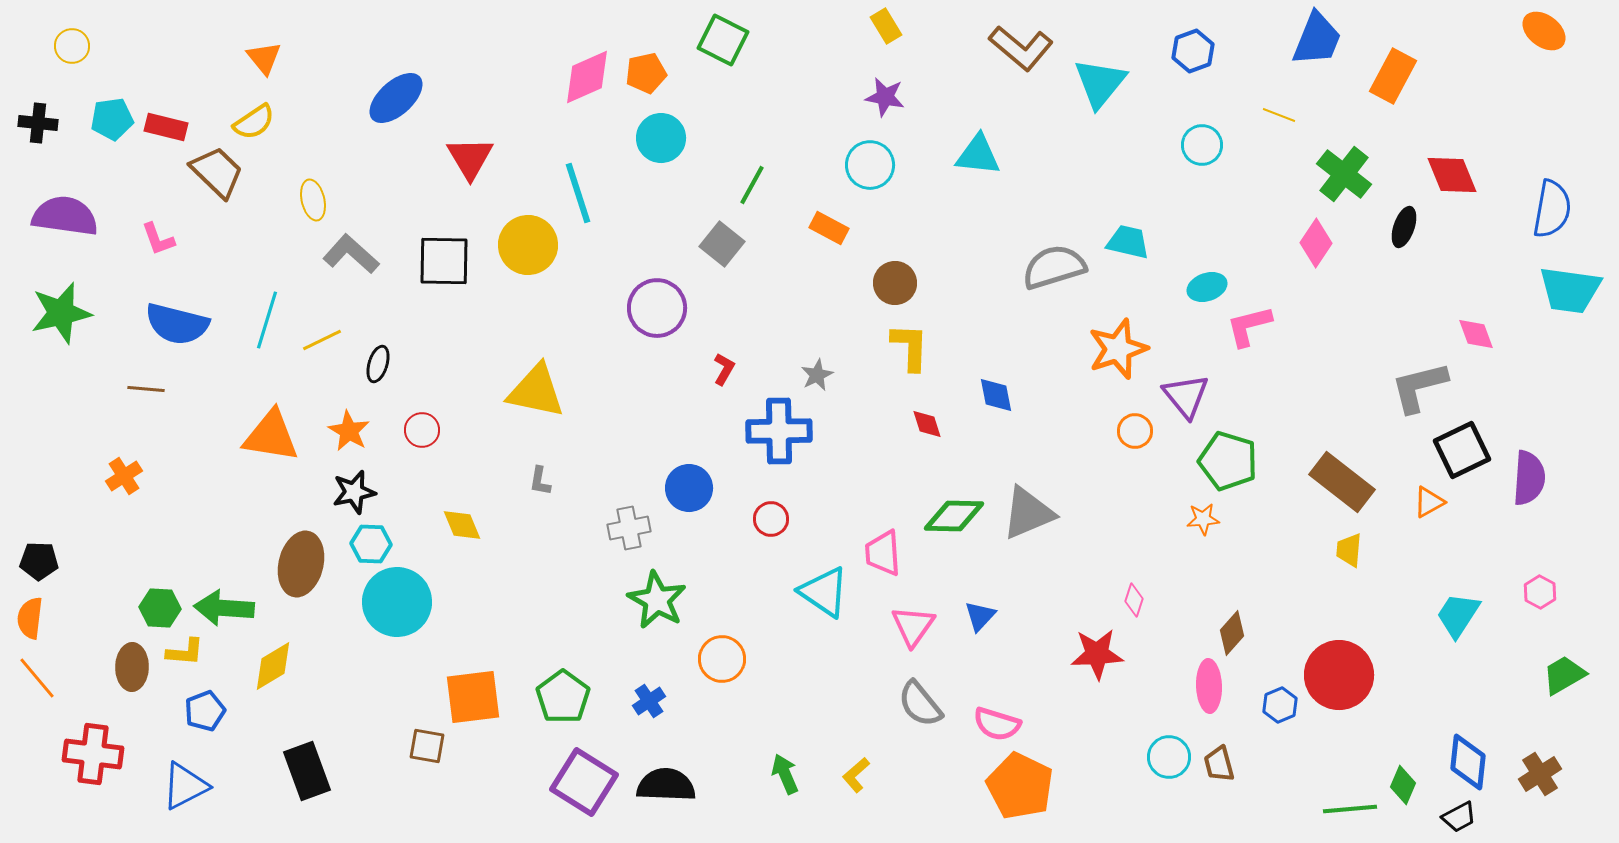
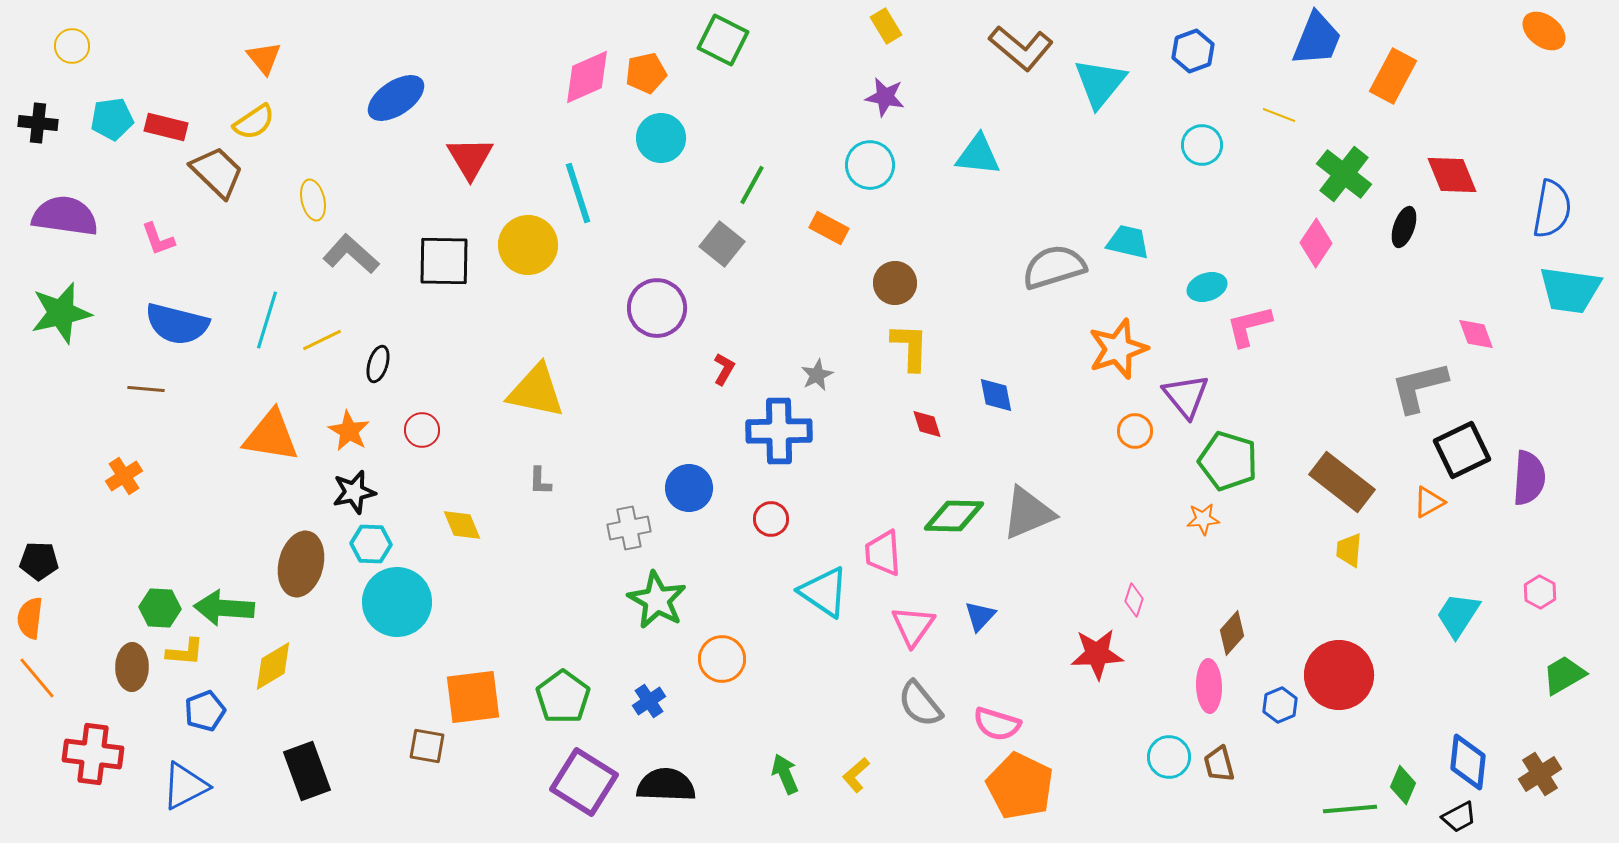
blue ellipse at (396, 98): rotated 8 degrees clockwise
gray L-shape at (540, 481): rotated 8 degrees counterclockwise
